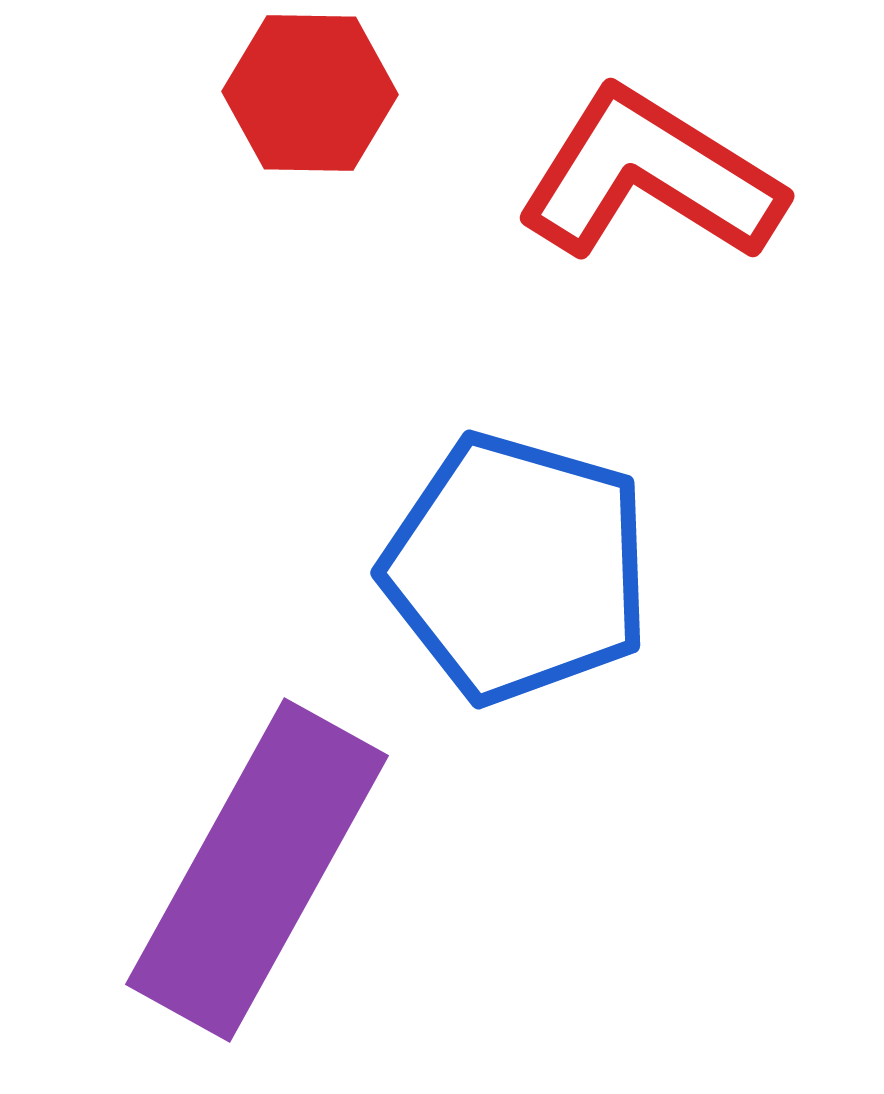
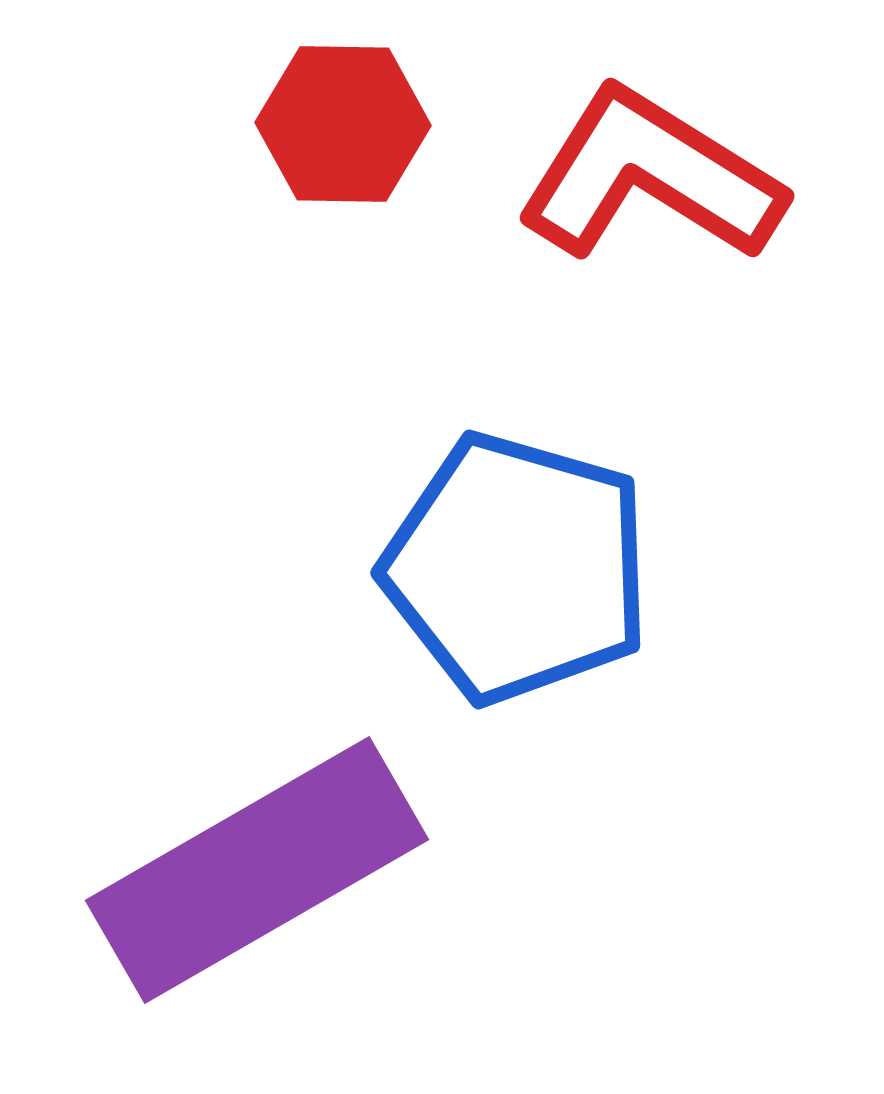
red hexagon: moved 33 px right, 31 px down
purple rectangle: rotated 31 degrees clockwise
